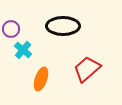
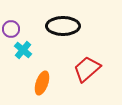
orange ellipse: moved 1 px right, 4 px down
